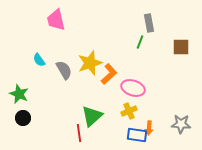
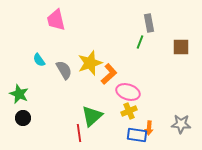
pink ellipse: moved 5 px left, 4 px down
